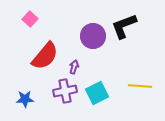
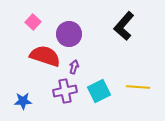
pink square: moved 3 px right, 3 px down
black L-shape: rotated 28 degrees counterclockwise
purple circle: moved 24 px left, 2 px up
red semicircle: rotated 112 degrees counterclockwise
yellow line: moved 2 px left, 1 px down
cyan square: moved 2 px right, 2 px up
blue star: moved 2 px left, 2 px down
